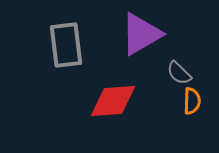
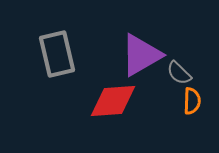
purple triangle: moved 21 px down
gray rectangle: moved 9 px left, 9 px down; rotated 6 degrees counterclockwise
